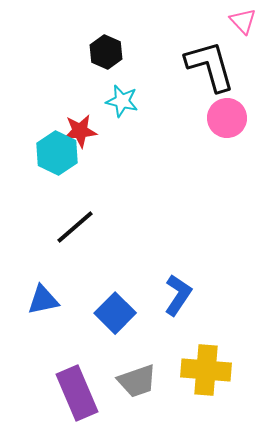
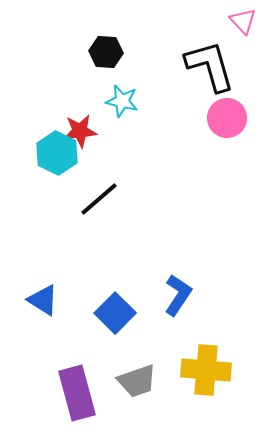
black hexagon: rotated 20 degrees counterclockwise
black line: moved 24 px right, 28 px up
blue triangle: rotated 44 degrees clockwise
purple rectangle: rotated 8 degrees clockwise
